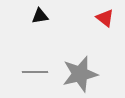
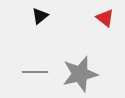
black triangle: rotated 30 degrees counterclockwise
